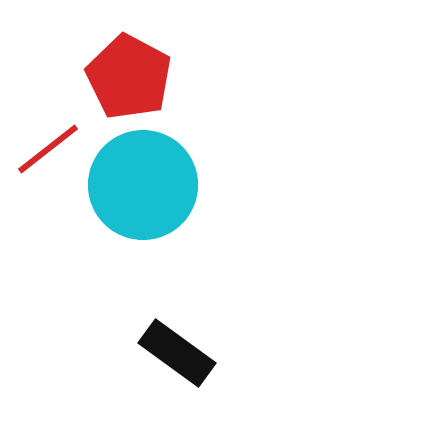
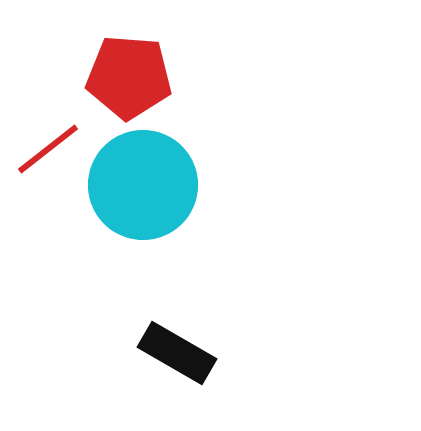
red pentagon: rotated 24 degrees counterclockwise
black rectangle: rotated 6 degrees counterclockwise
